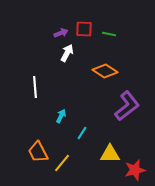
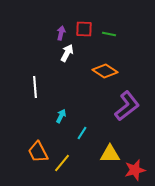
purple arrow: rotated 56 degrees counterclockwise
